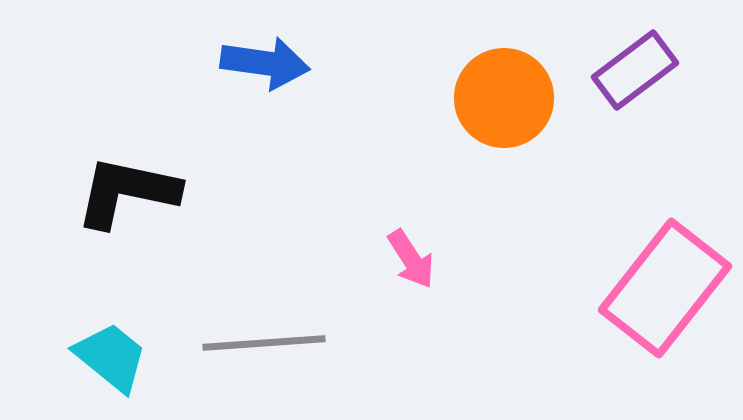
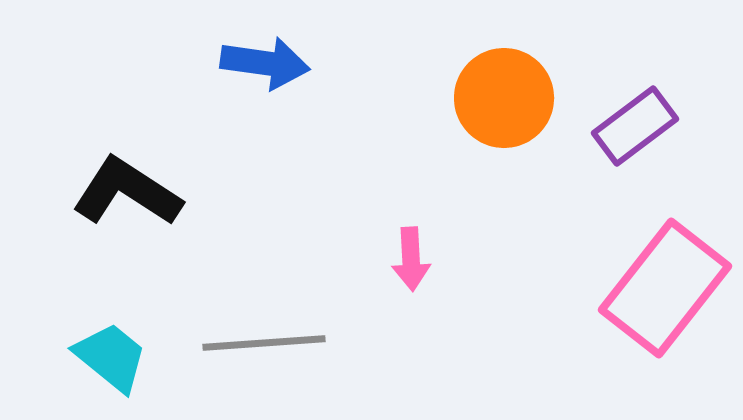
purple rectangle: moved 56 px down
black L-shape: rotated 21 degrees clockwise
pink arrow: rotated 30 degrees clockwise
